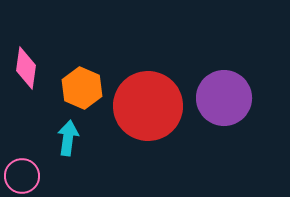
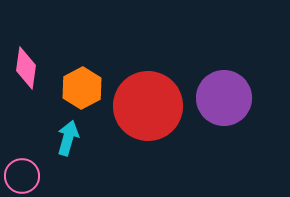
orange hexagon: rotated 9 degrees clockwise
cyan arrow: rotated 8 degrees clockwise
